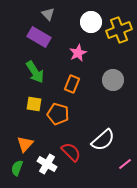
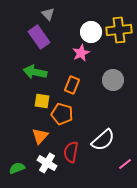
white circle: moved 10 px down
yellow cross: rotated 15 degrees clockwise
purple rectangle: rotated 25 degrees clockwise
pink star: moved 3 px right
green arrow: rotated 135 degrees clockwise
orange rectangle: moved 1 px down
yellow square: moved 8 px right, 3 px up
orange pentagon: moved 4 px right
orange triangle: moved 15 px right, 8 px up
red semicircle: rotated 125 degrees counterclockwise
white cross: moved 1 px up
green semicircle: rotated 49 degrees clockwise
